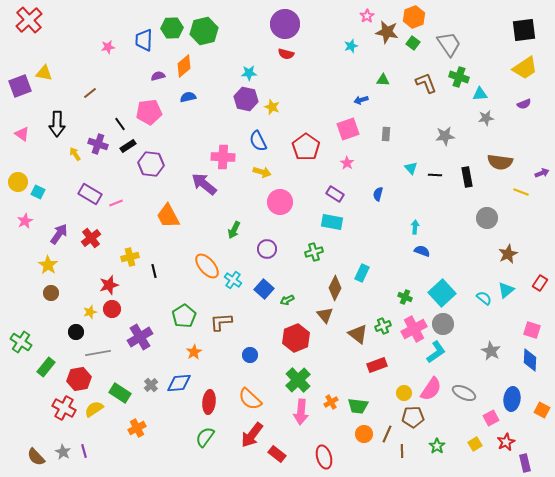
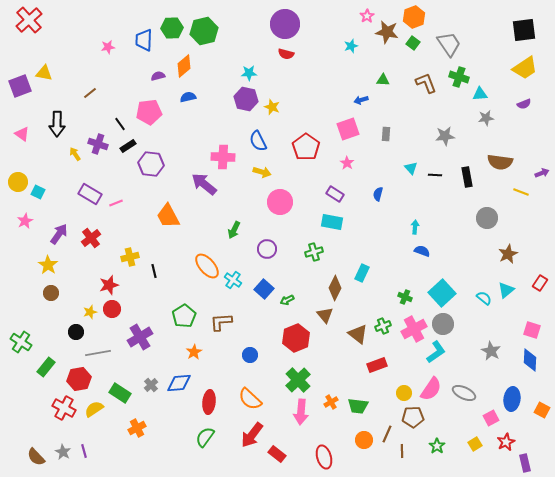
orange circle at (364, 434): moved 6 px down
